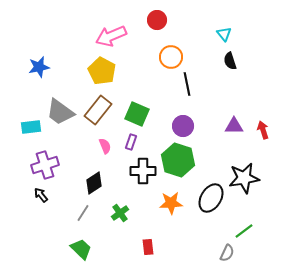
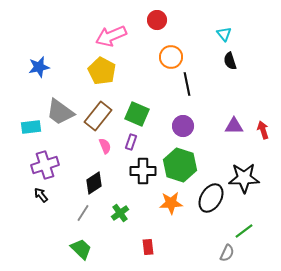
brown rectangle: moved 6 px down
green hexagon: moved 2 px right, 5 px down
black star: rotated 8 degrees clockwise
